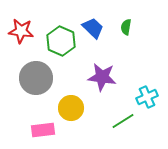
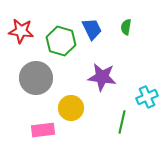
blue trapezoid: moved 1 px left, 1 px down; rotated 20 degrees clockwise
green hexagon: rotated 8 degrees counterclockwise
green line: moved 1 px left, 1 px down; rotated 45 degrees counterclockwise
